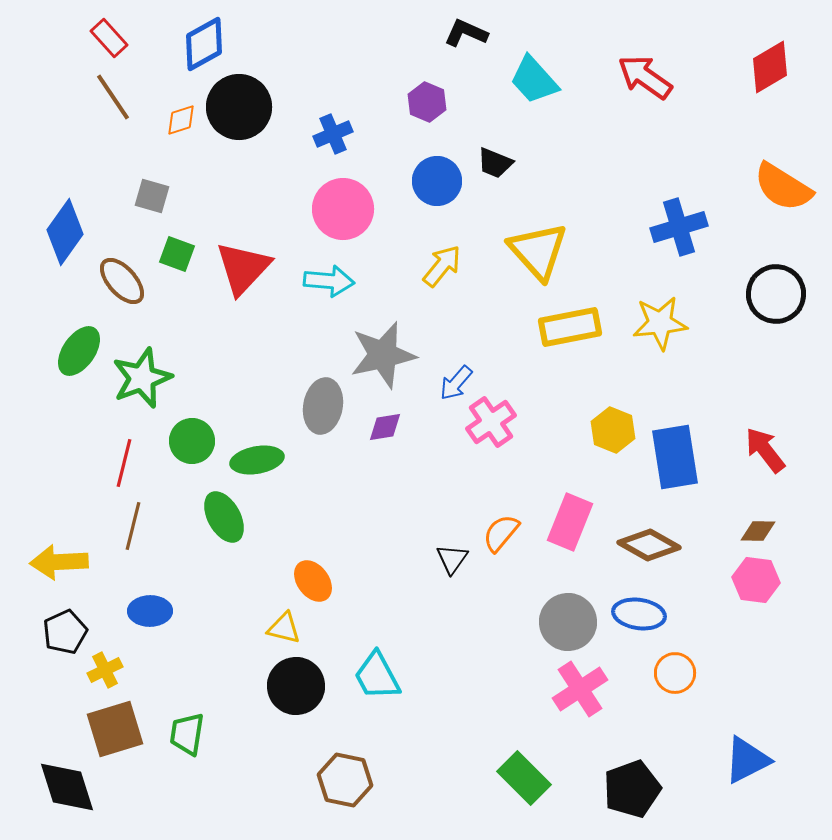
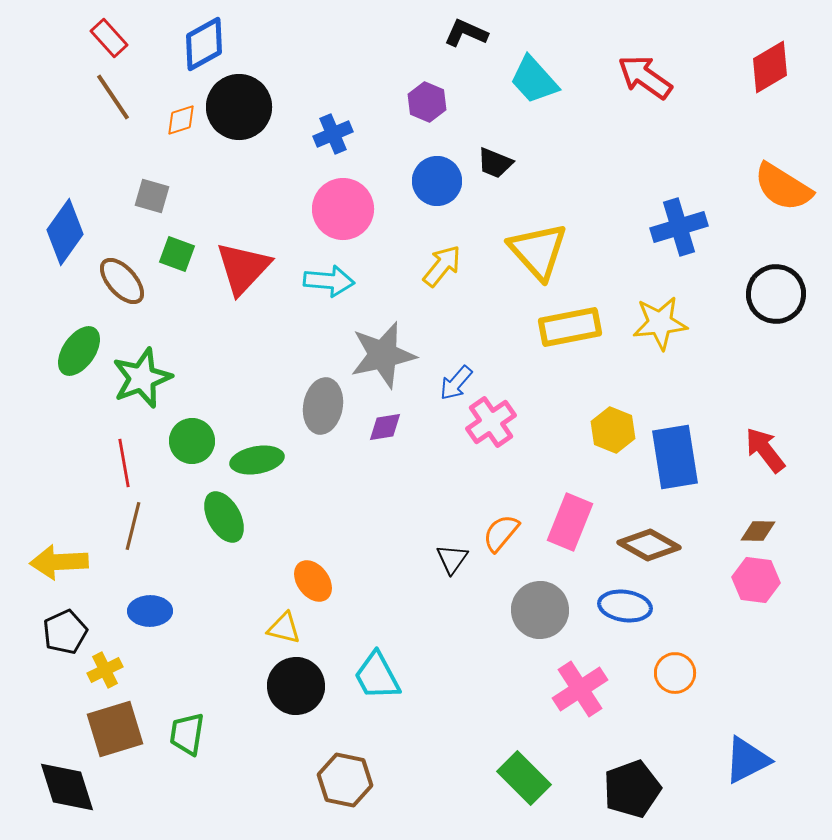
red line at (124, 463): rotated 24 degrees counterclockwise
blue ellipse at (639, 614): moved 14 px left, 8 px up
gray circle at (568, 622): moved 28 px left, 12 px up
